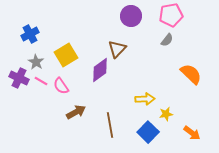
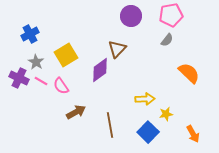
orange semicircle: moved 2 px left, 1 px up
orange arrow: moved 1 px right, 1 px down; rotated 24 degrees clockwise
